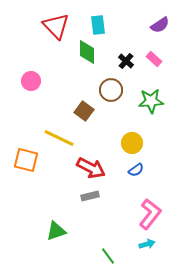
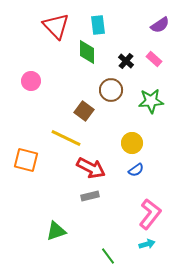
yellow line: moved 7 px right
